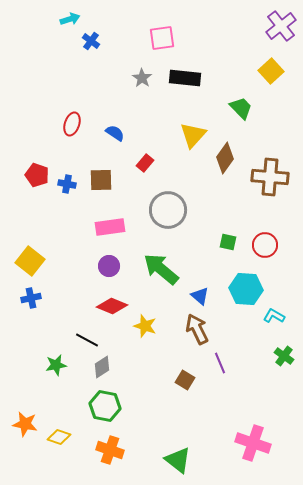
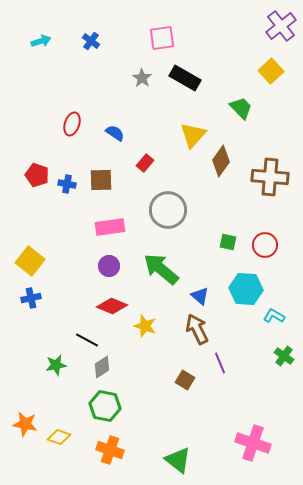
cyan arrow at (70, 19): moved 29 px left, 22 px down
black rectangle at (185, 78): rotated 24 degrees clockwise
brown diamond at (225, 158): moved 4 px left, 3 px down
